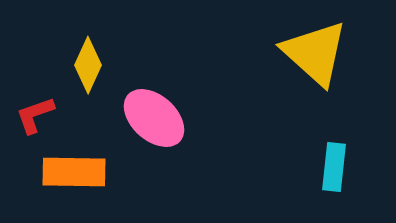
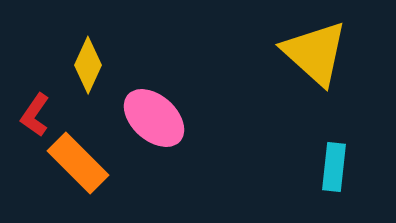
red L-shape: rotated 36 degrees counterclockwise
orange rectangle: moved 4 px right, 9 px up; rotated 44 degrees clockwise
